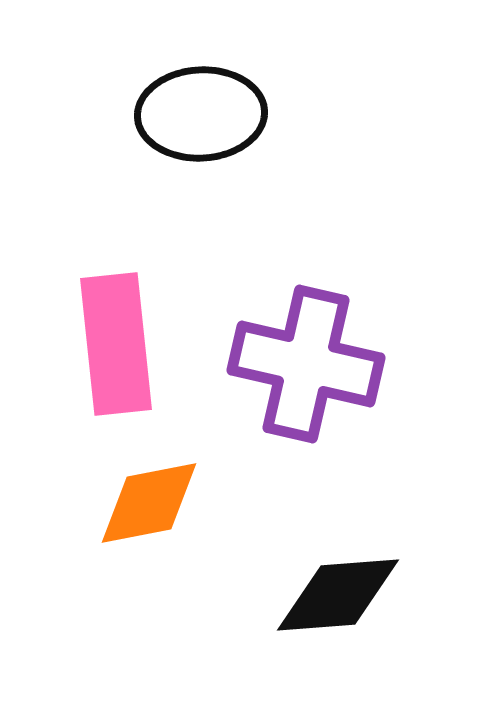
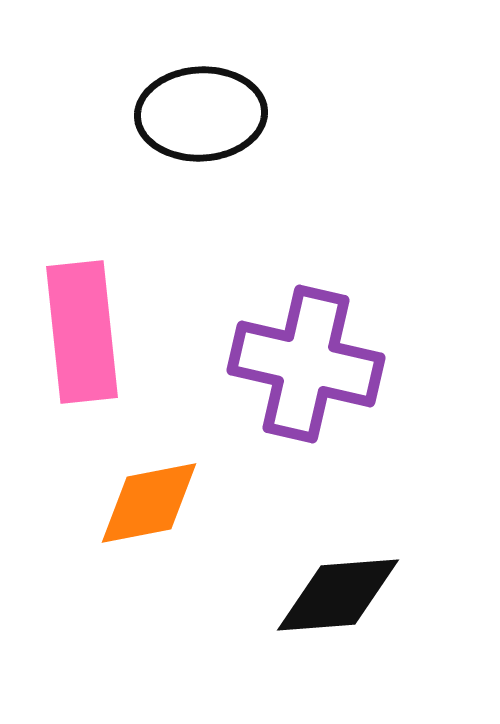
pink rectangle: moved 34 px left, 12 px up
